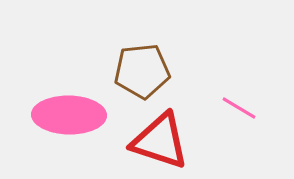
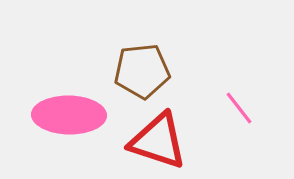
pink line: rotated 21 degrees clockwise
red triangle: moved 2 px left
